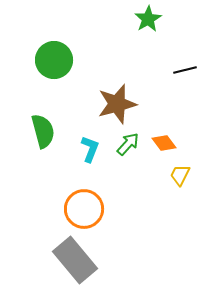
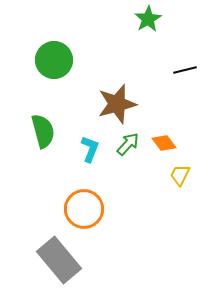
gray rectangle: moved 16 px left
